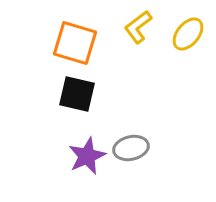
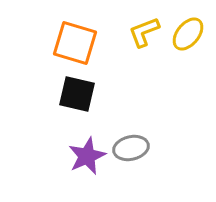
yellow L-shape: moved 6 px right, 5 px down; rotated 16 degrees clockwise
